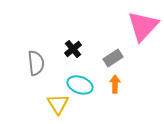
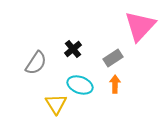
pink triangle: moved 3 px left
gray semicircle: rotated 40 degrees clockwise
yellow triangle: moved 2 px left
